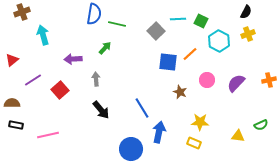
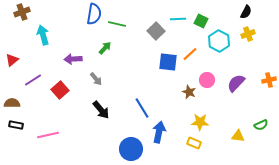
gray arrow: rotated 144 degrees clockwise
brown star: moved 9 px right
